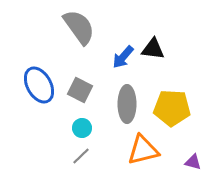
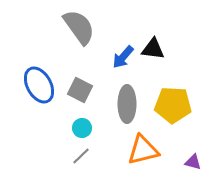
yellow pentagon: moved 1 px right, 3 px up
